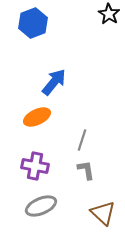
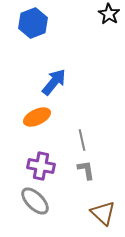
gray line: rotated 30 degrees counterclockwise
purple cross: moved 6 px right
gray ellipse: moved 6 px left, 5 px up; rotated 68 degrees clockwise
